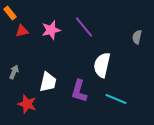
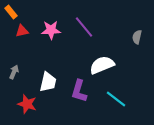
orange rectangle: moved 1 px right, 1 px up
pink star: rotated 12 degrees clockwise
white semicircle: rotated 55 degrees clockwise
cyan line: rotated 15 degrees clockwise
